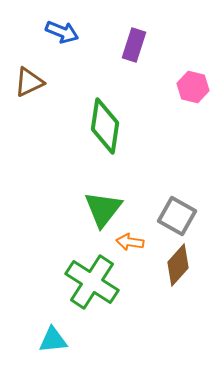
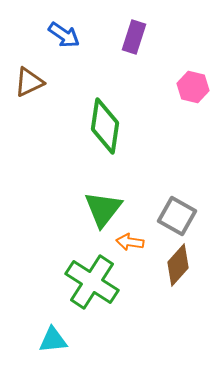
blue arrow: moved 2 px right, 3 px down; rotated 12 degrees clockwise
purple rectangle: moved 8 px up
